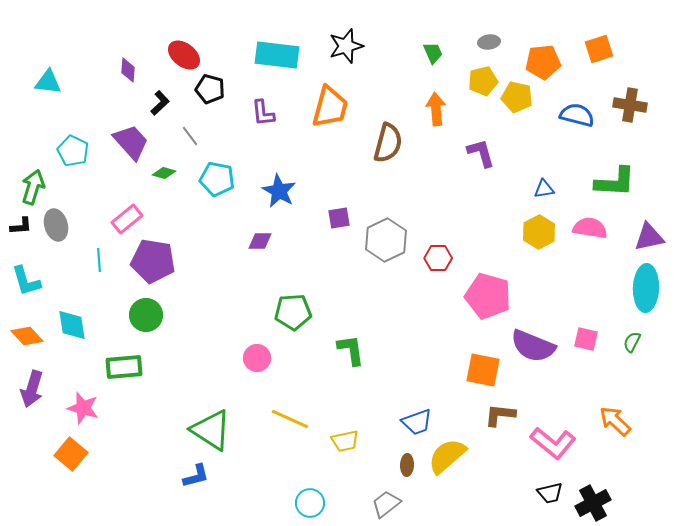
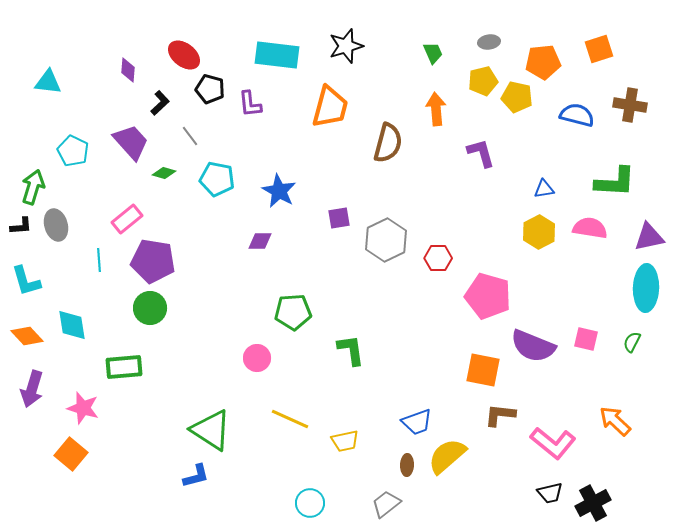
purple L-shape at (263, 113): moved 13 px left, 9 px up
green circle at (146, 315): moved 4 px right, 7 px up
